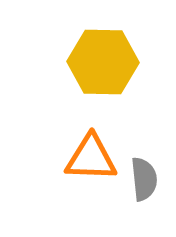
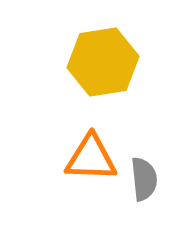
yellow hexagon: rotated 10 degrees counterclockwise
